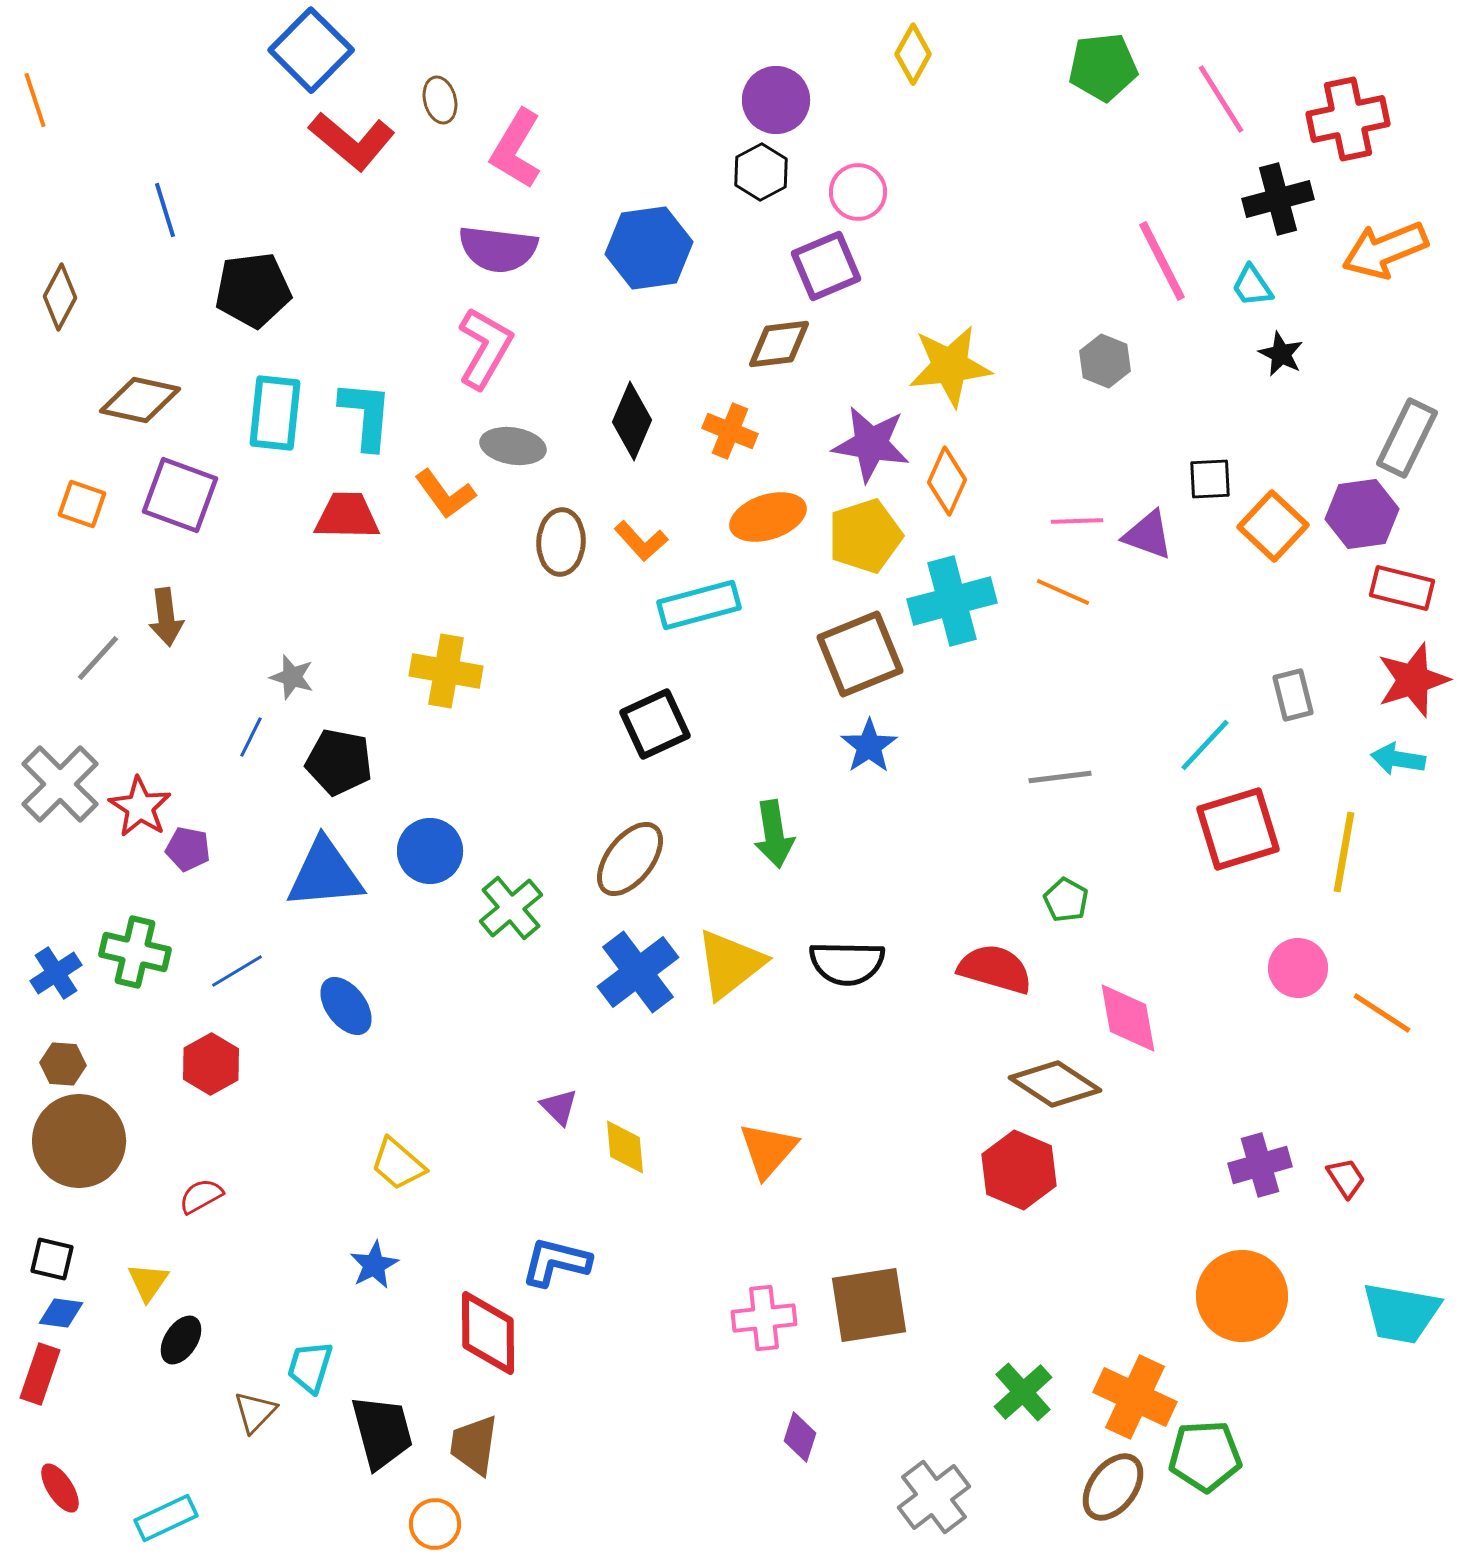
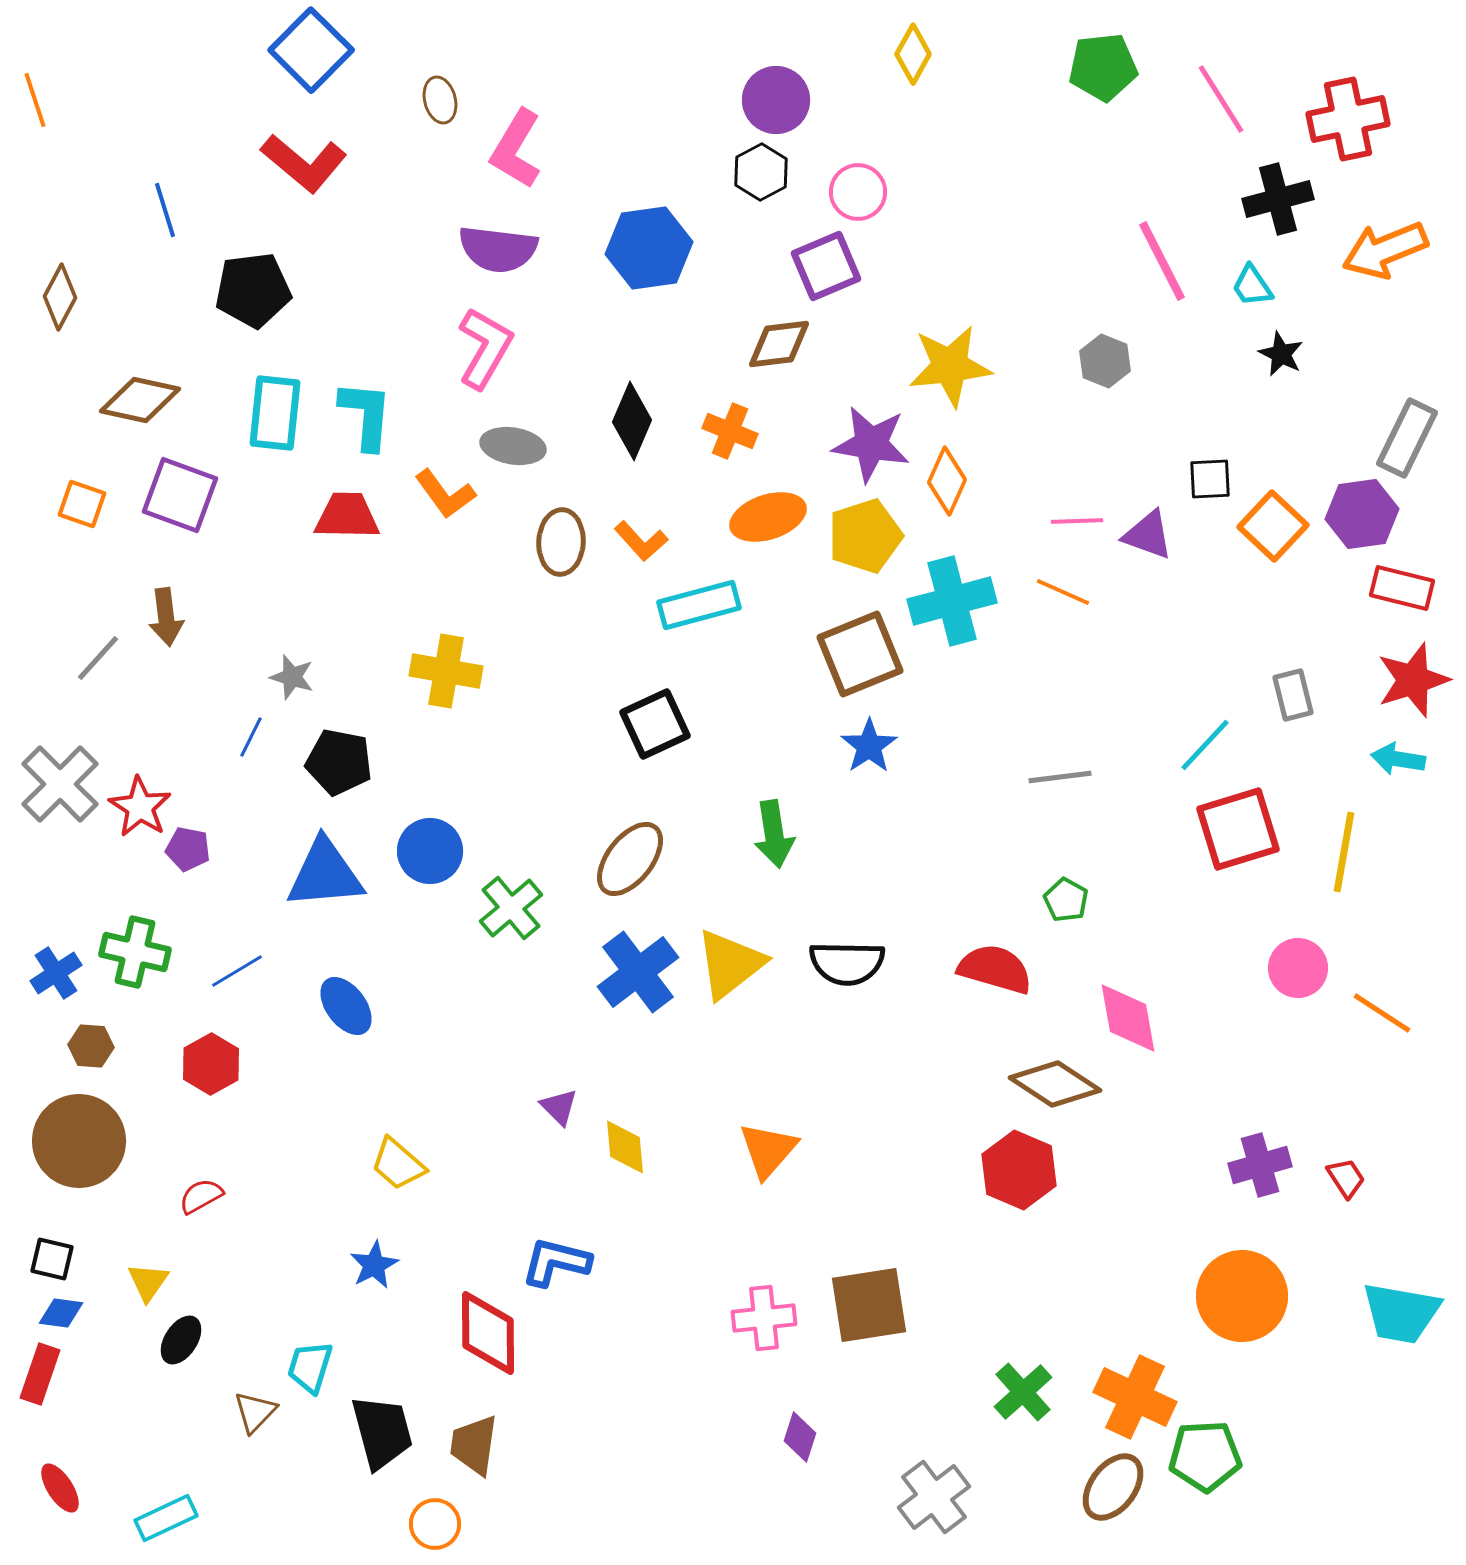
red L-shape at (352, 141): moved 48 px left, 22 px down
brown hexagon at (63, 1064): moved 28 px right, 18 px up
